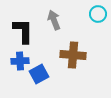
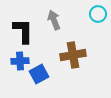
brown cross: rotated 15 degrees counterclockwise
